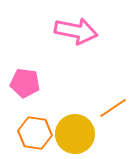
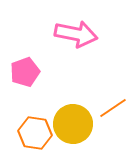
pink arrow: moved 3 px down
pink pentagon: moved 11 px up; rotated 28 degrees counterclockwise
yellow circle: moved 2 px left, 10 px up
